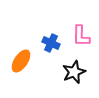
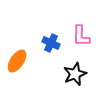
orange ellipse: moved 4 px left
black star: moved 1 px right, 2 px down
